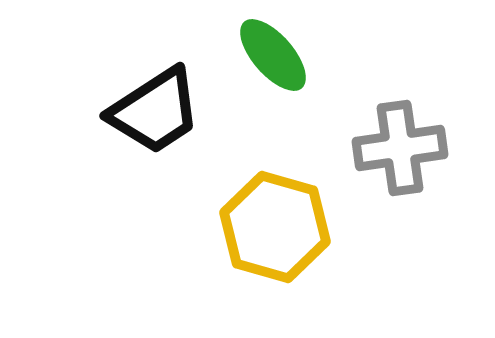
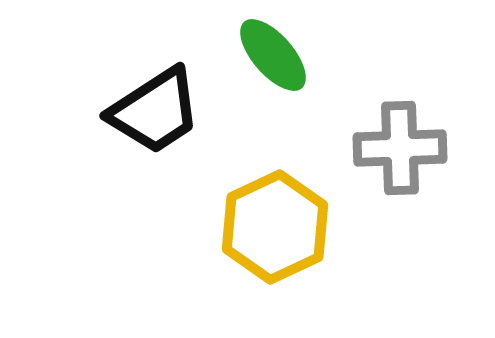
gray cross: rotated 6 degrees clockwise
yellow hexagon: rotated 19 degrees clockwise
